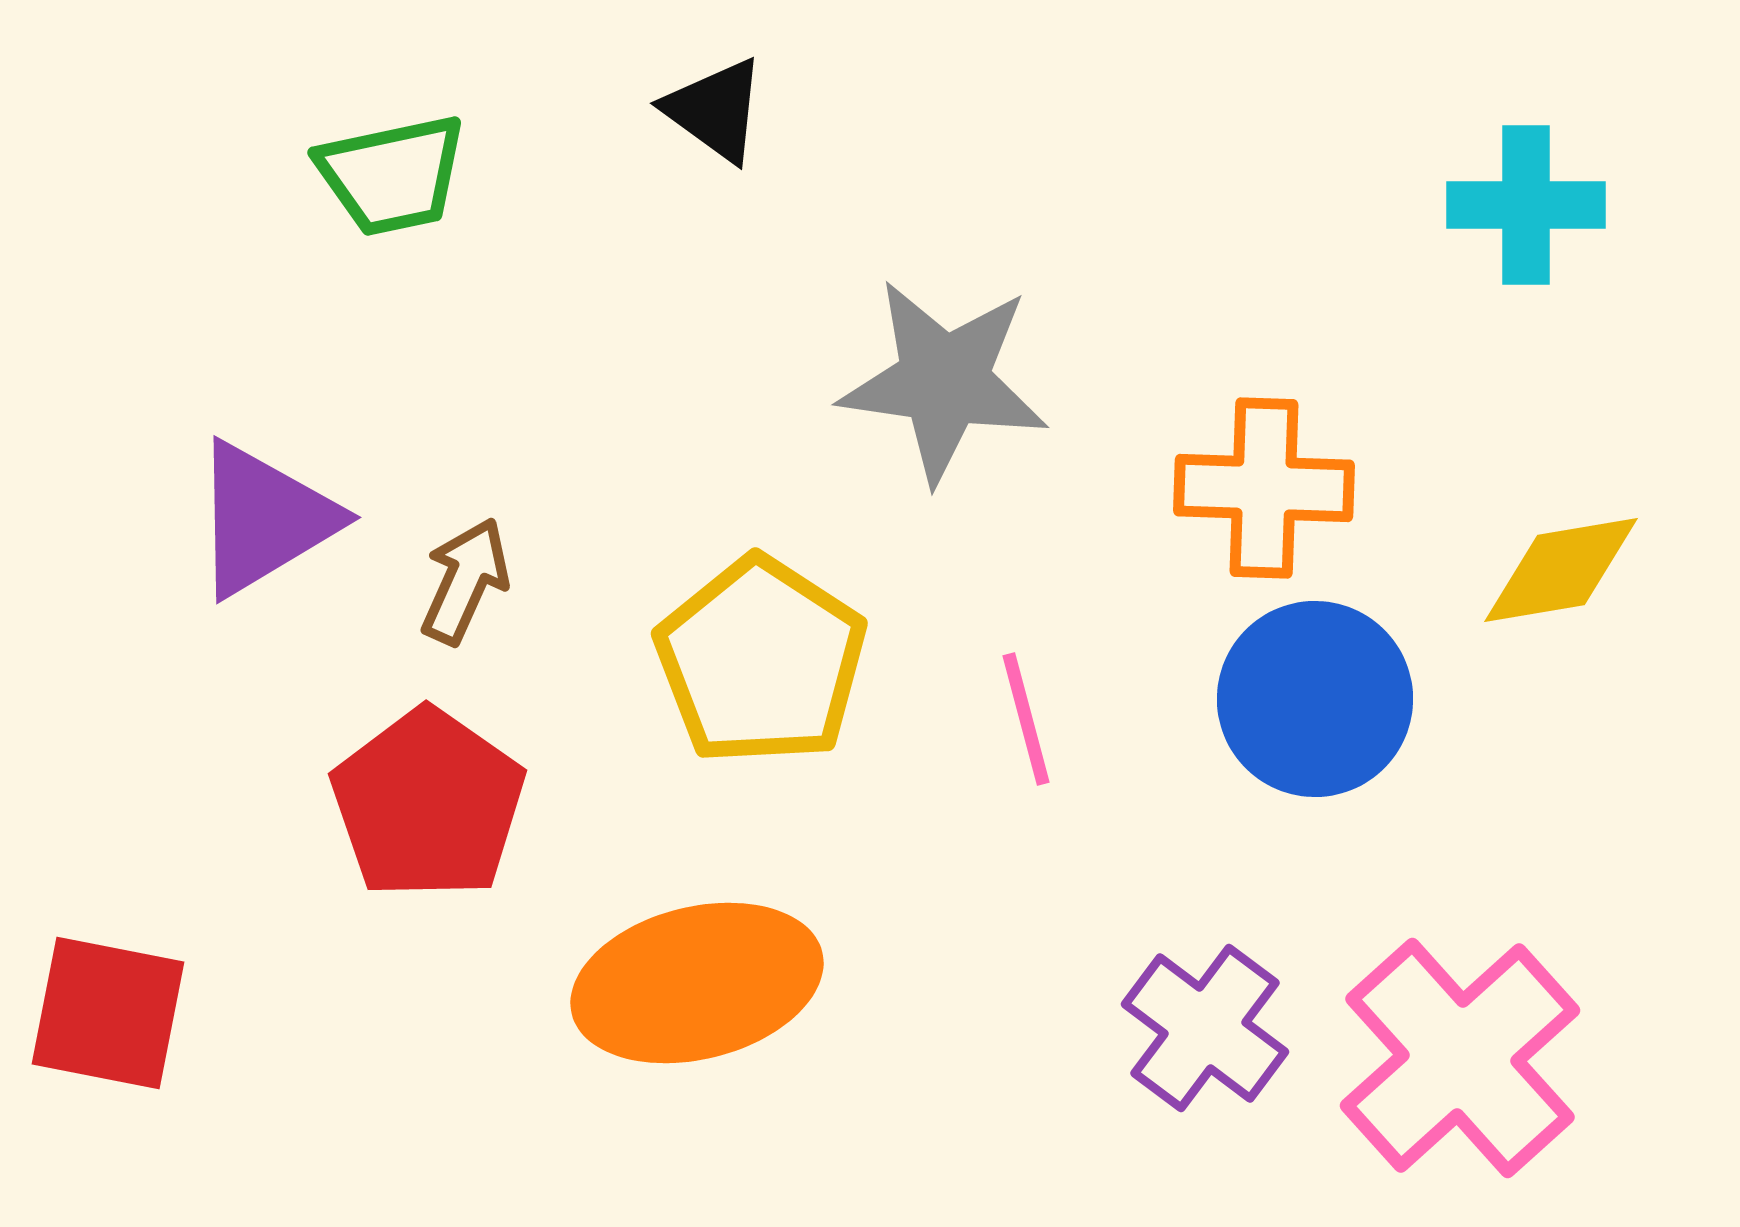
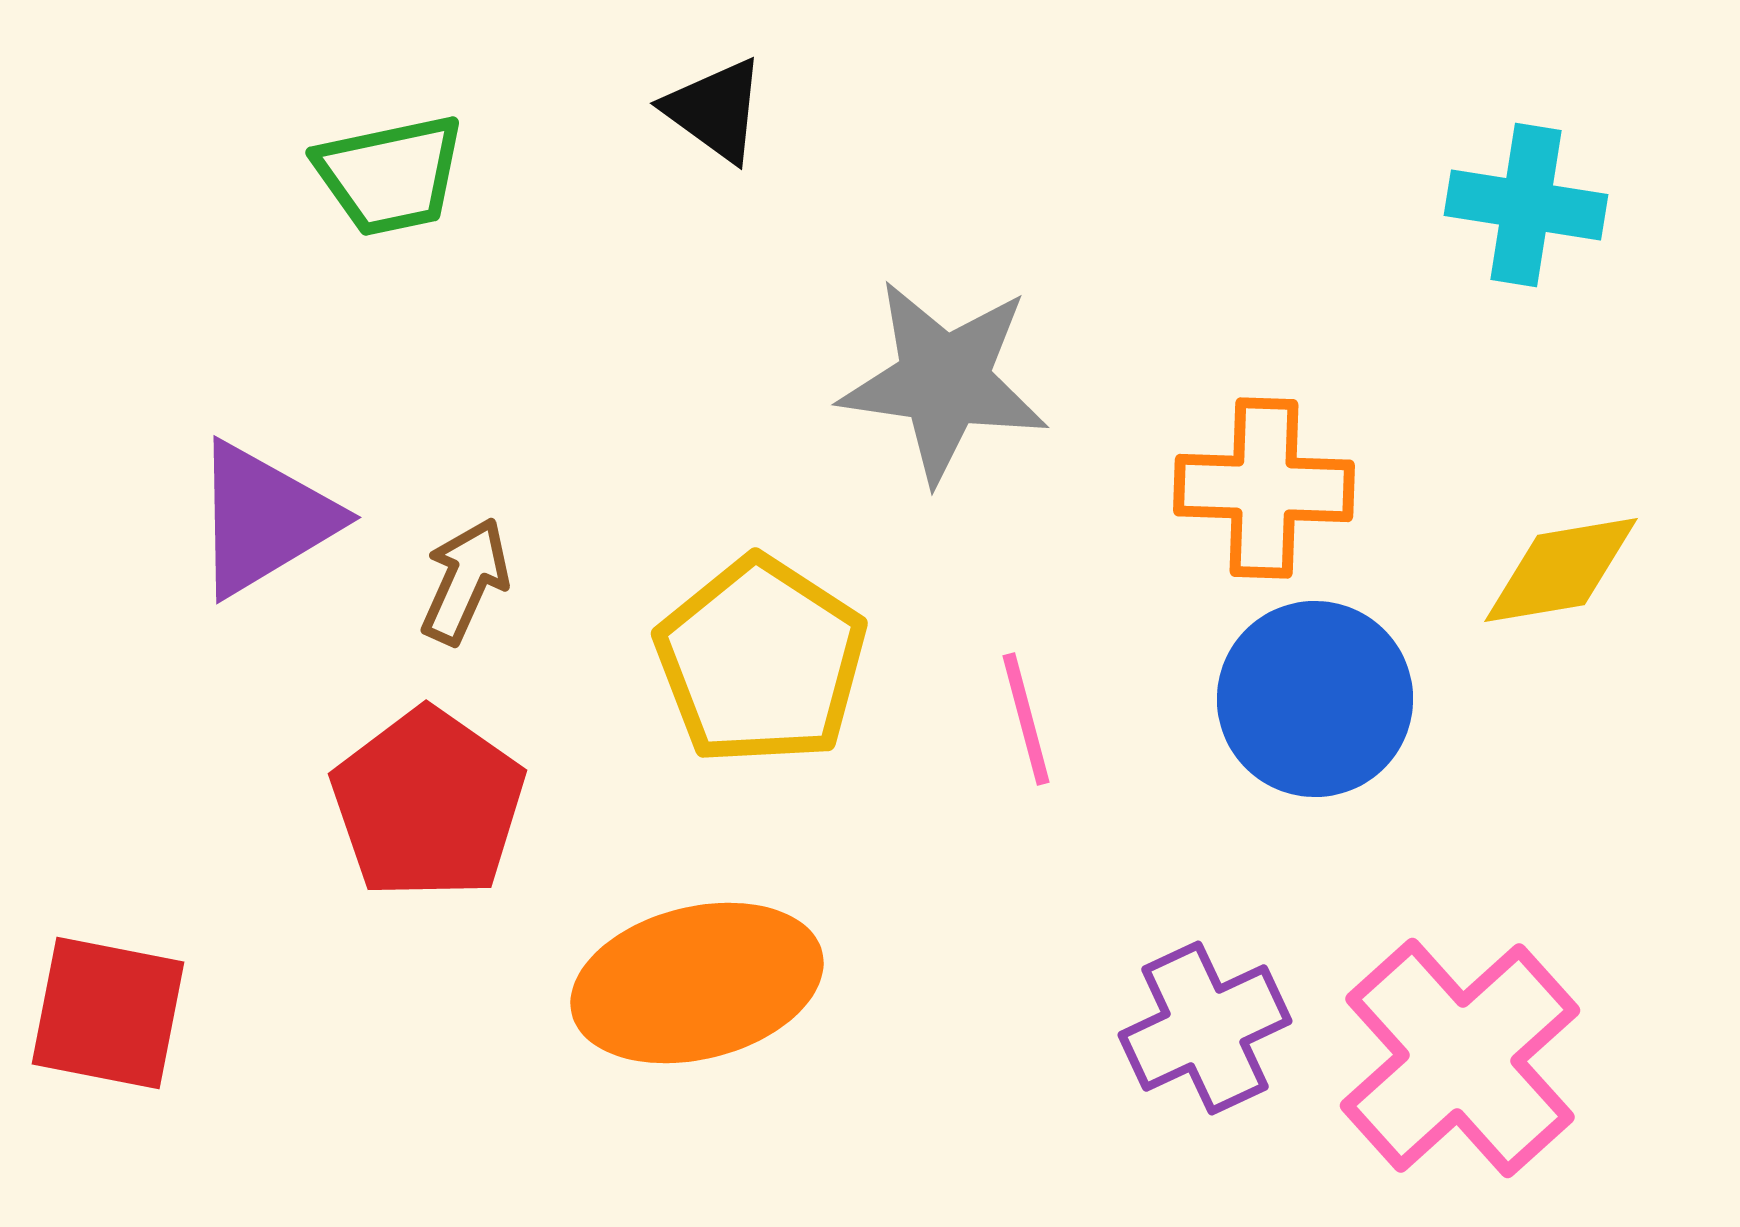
green trapezoid: moved 2 px left
cyan cross: rotated 9 degrees clockwise
purple cross: rotated 28 degrees clockwise
